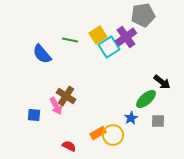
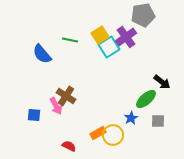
yellow square: moved 2 px right
